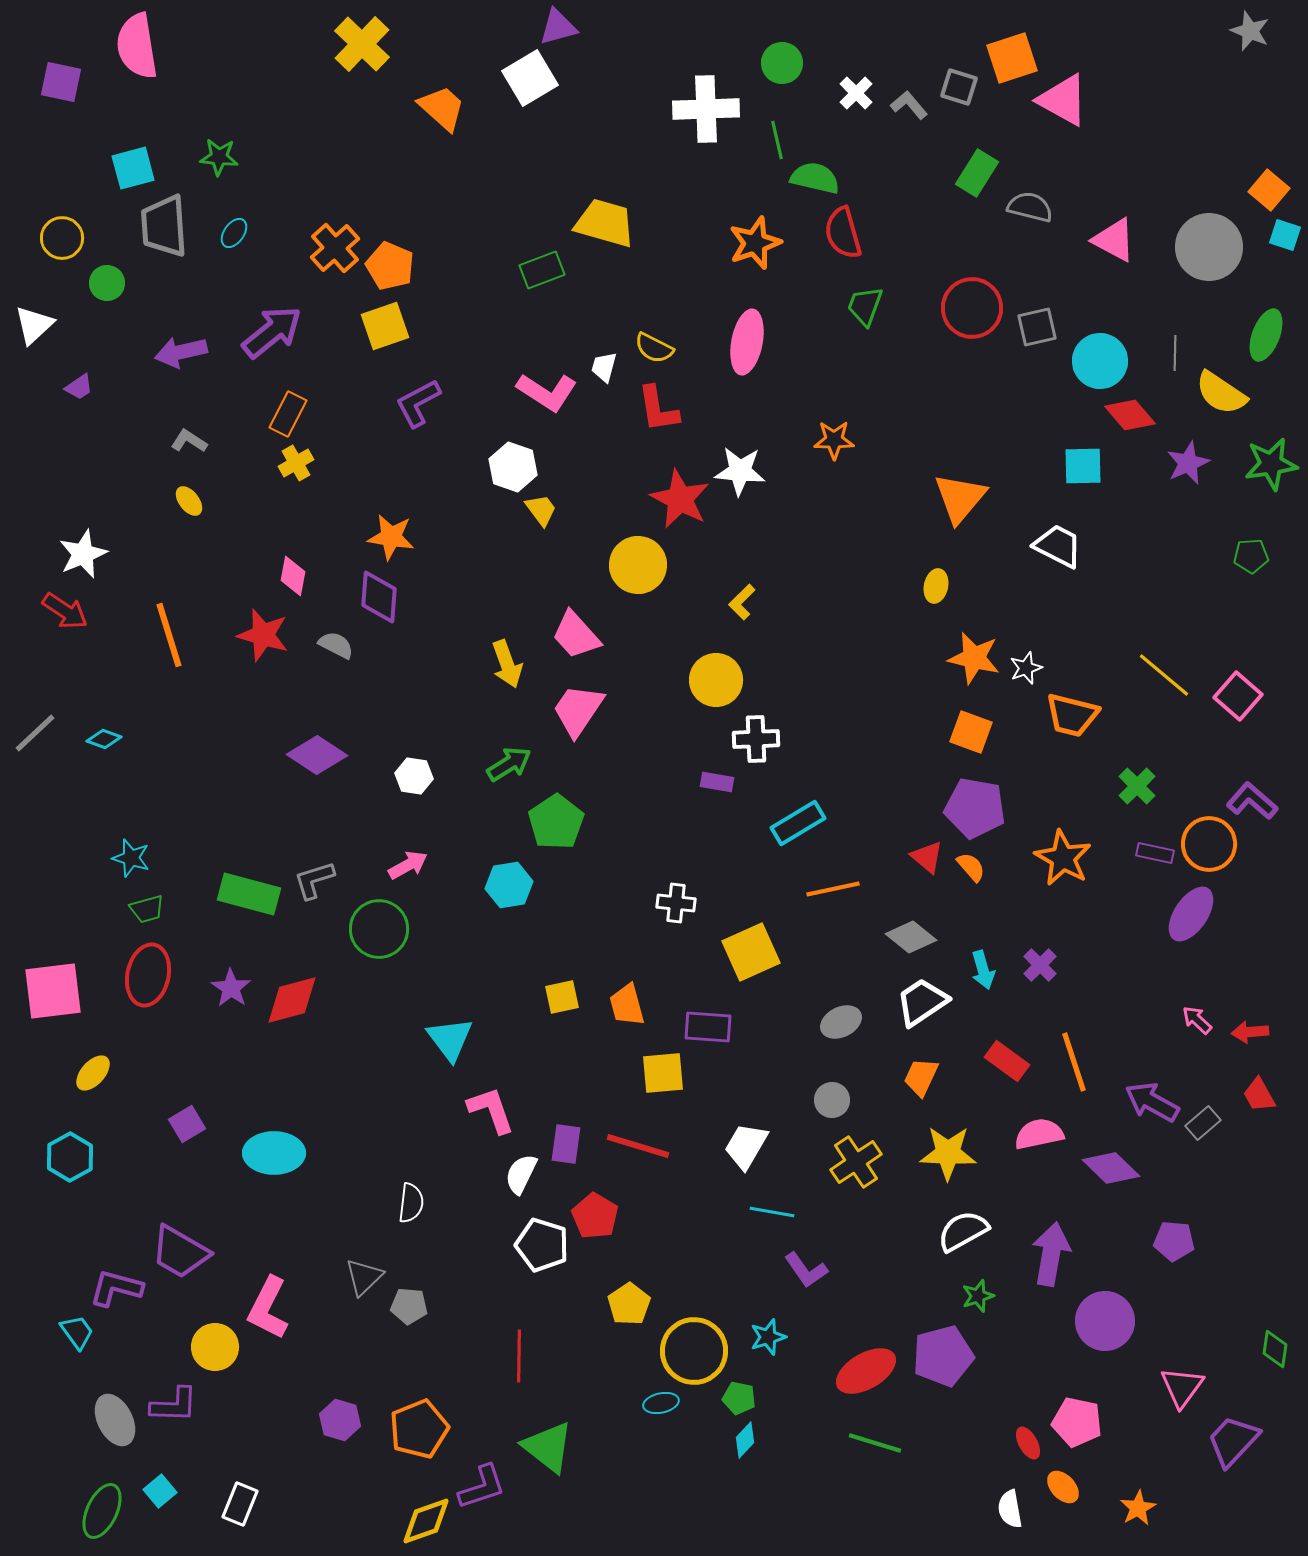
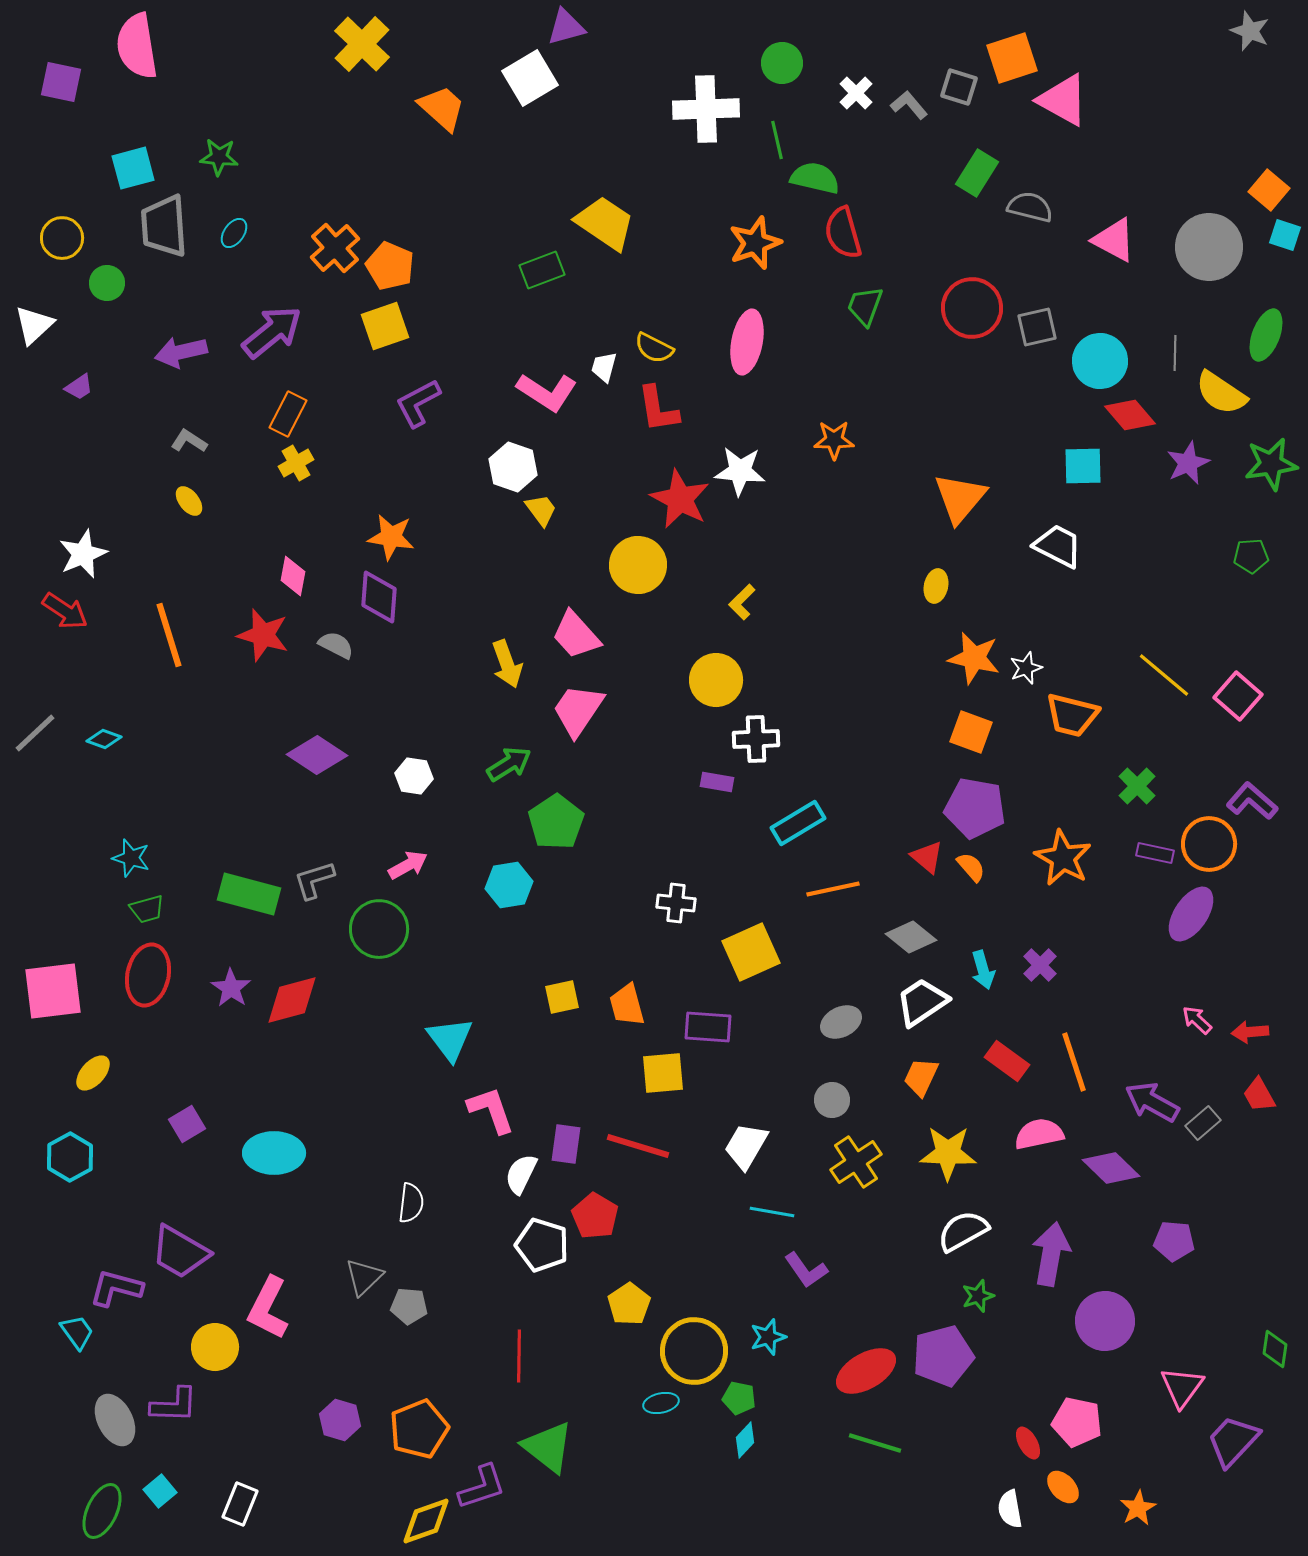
purple triangle at (558, 27): moved 8 px right
yellow trapezoid at (605, 223): rotated 18 degrees clockwise
